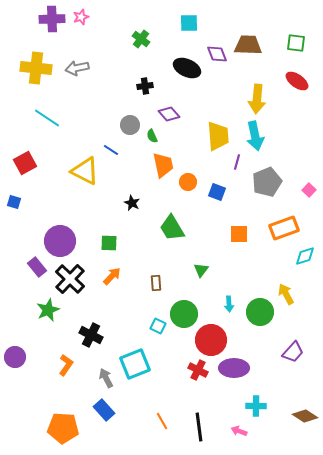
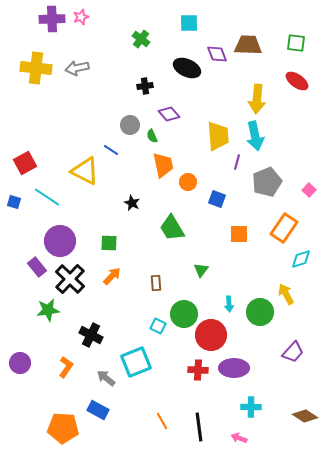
cyan line at (47, 118): moved 79 px down
blue square at (217, 192): moved 7 px down
orange rectangle at (284, 228): rotated 36 degrees counterclockwise
cyan diamond at (305, 256): moved 4 px left, 3 px down
green star at (48, 310): rotated 15 degrees clockwise
red circle at (211, 340): moved 5 px up
purple circle at (15, 357): moved 5 px right, 6 px down
cyan square at (135, 364): moved 1 px right, 2 px up
orange L-shape at (66, 365): moved 2 px down
red cross at (198, 370): rotated 24 degrees counterclockwise
gray arrow at (106, 378): rotated 24 degrees counterclockwise
cyan cross at (256, 406): moved 5 px left, 1 px down
blue rectangle at (104, 410): moved 6 px left; rotated 20 degrees counterclockwise
pink arrow at (239, 431): moved 7 px down
